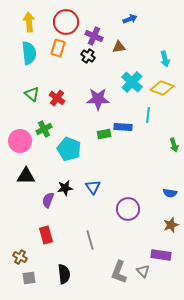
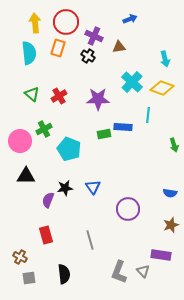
yellow arrow: moved 6 px right, 1 px down
red cross: moved 2 px right, 2 px up; rotated 21 degrees clockwise
